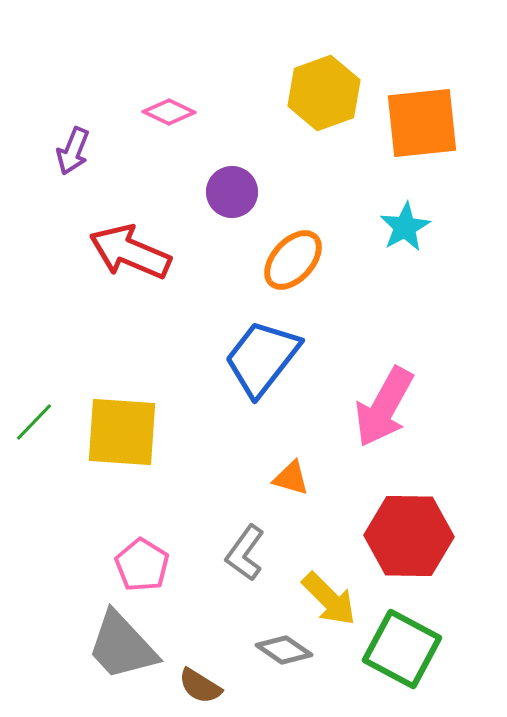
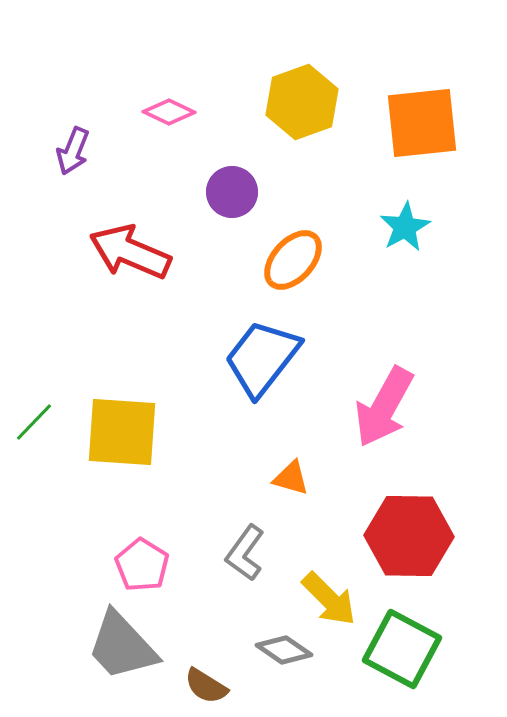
yellow hexagon: moved 22 px left, 9 px down
brown semicircle: moved 6 px right
